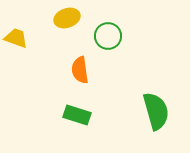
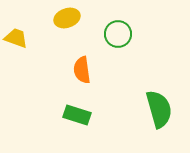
green circle: moved 10 px right, 2 px up
orange semicircle: moved 2 px right
green semicircle: moved 3 px right, 2 px up
